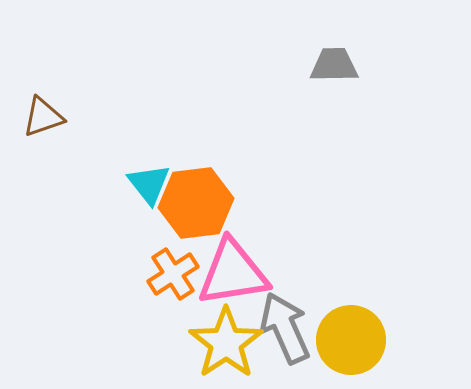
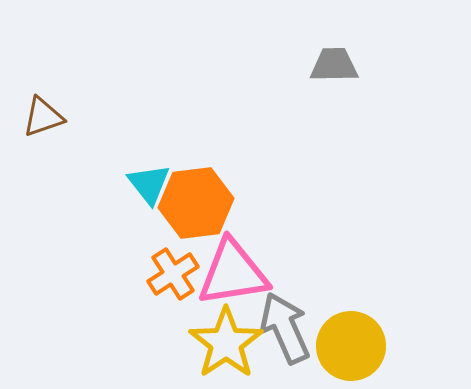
yellow circle: moved 6 px down
